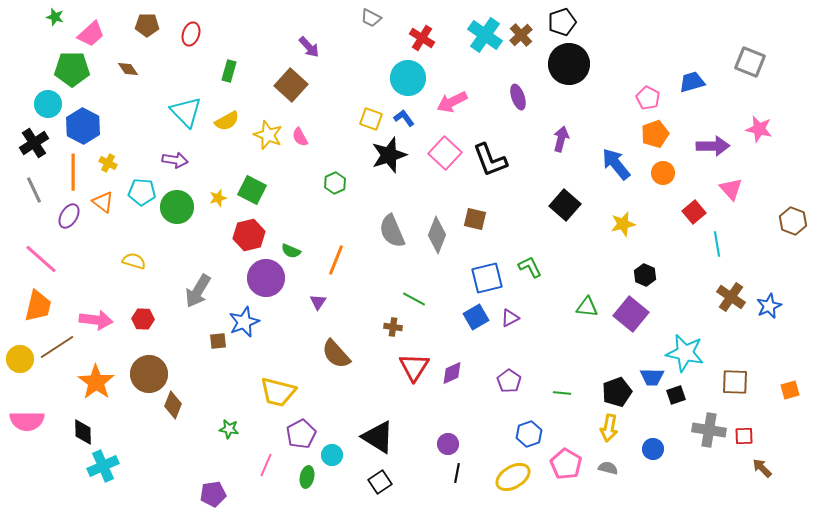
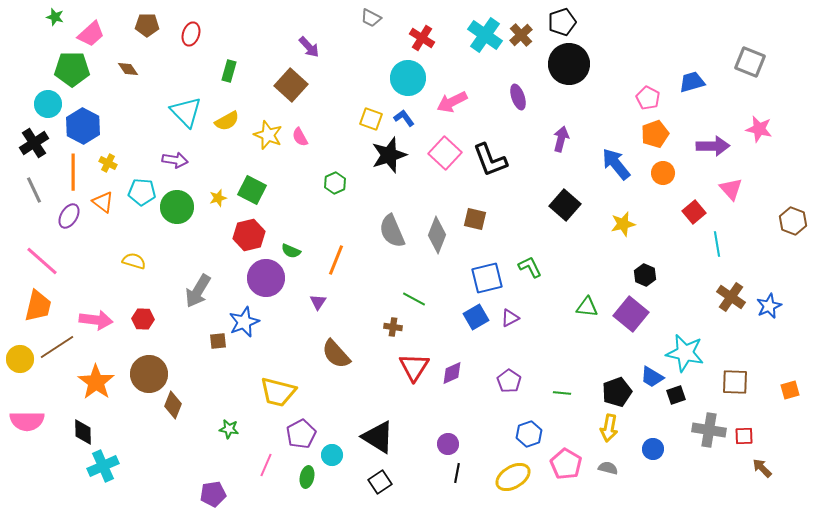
pink line at (41, 259): moved 1 px right, 2 px down
blue trapezoid at (652, 377): rotated 30 degrees clockwise
